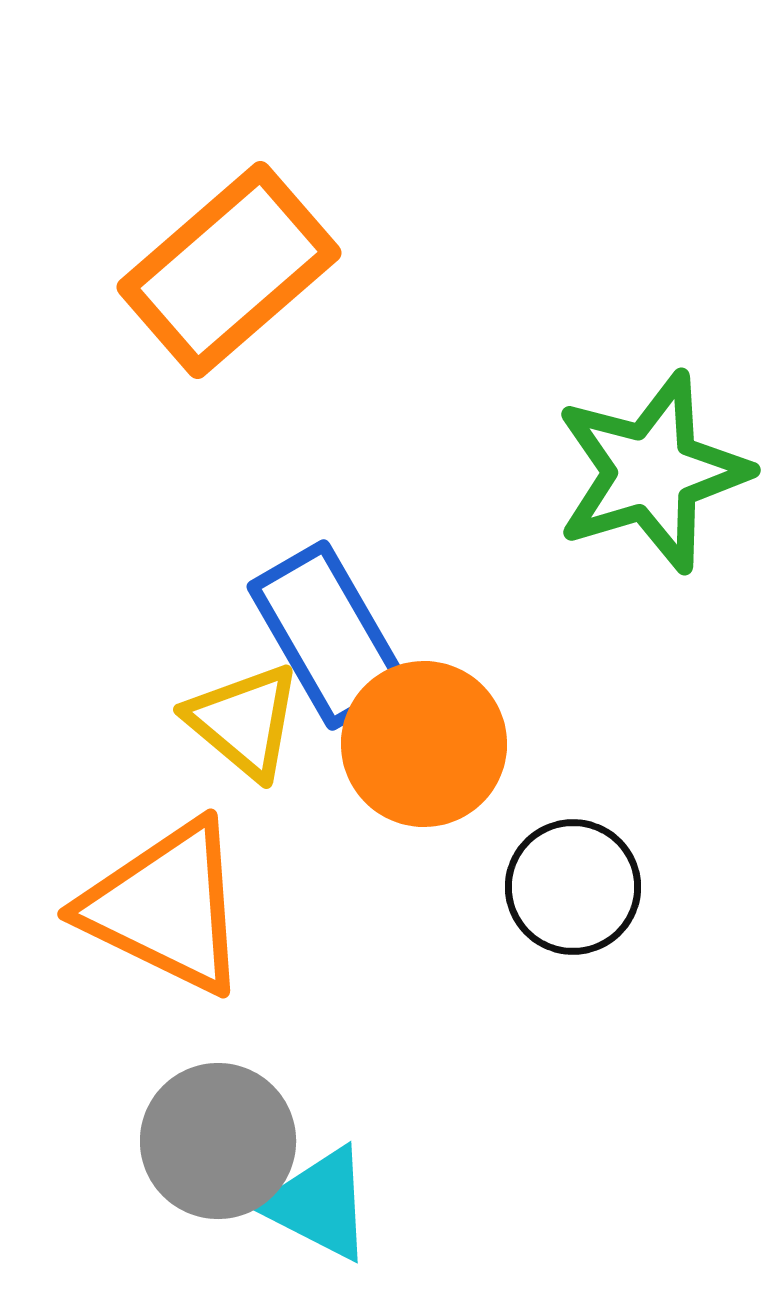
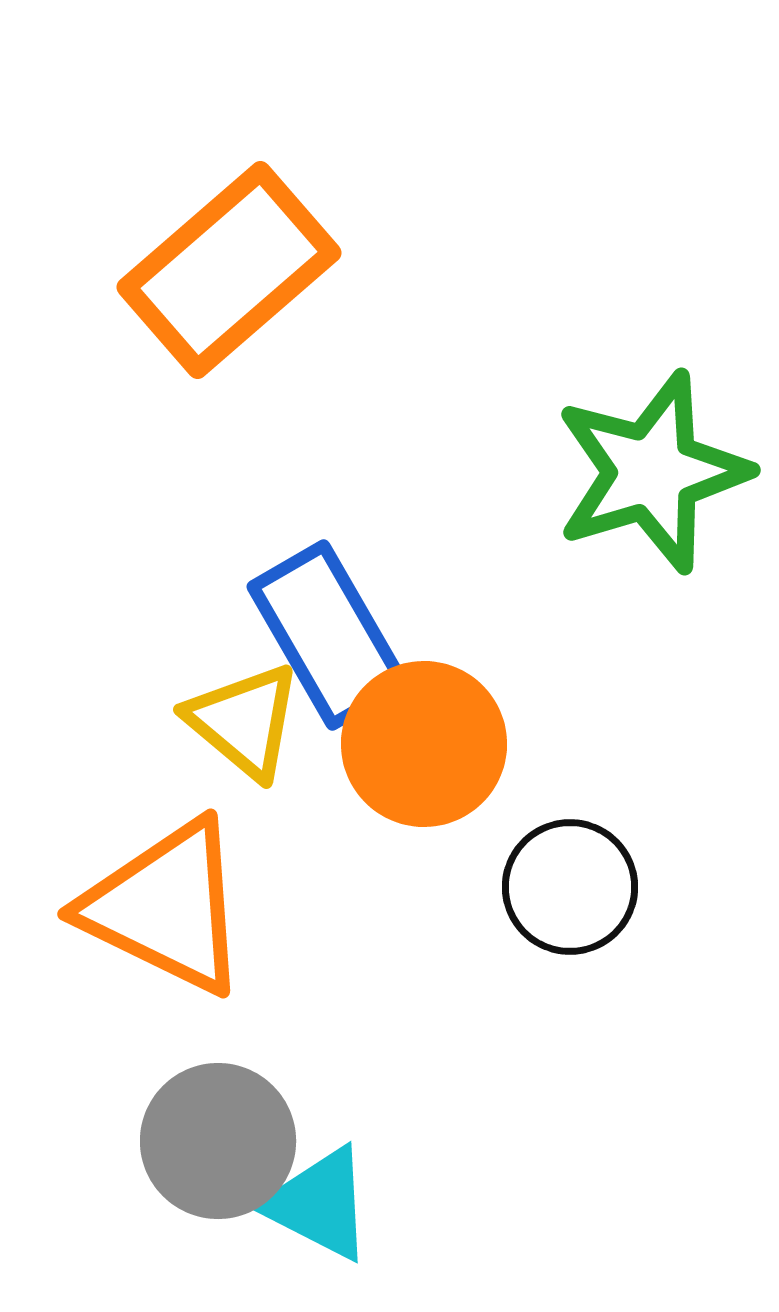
black circle: moved 3 px left
